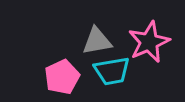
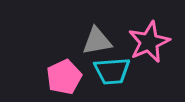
cyan trapezoid: rotated 6 degrees clockwise
pink pentagon: moved 2 px right
